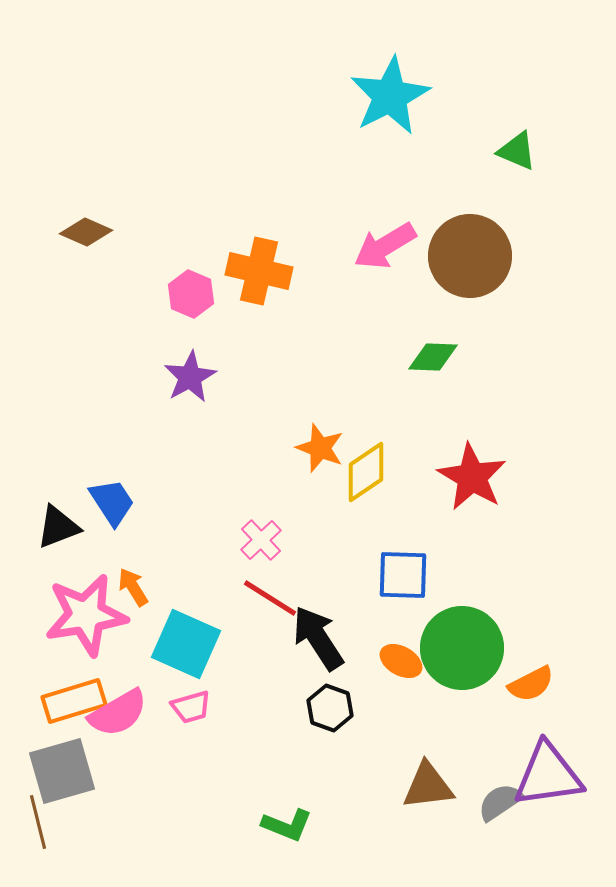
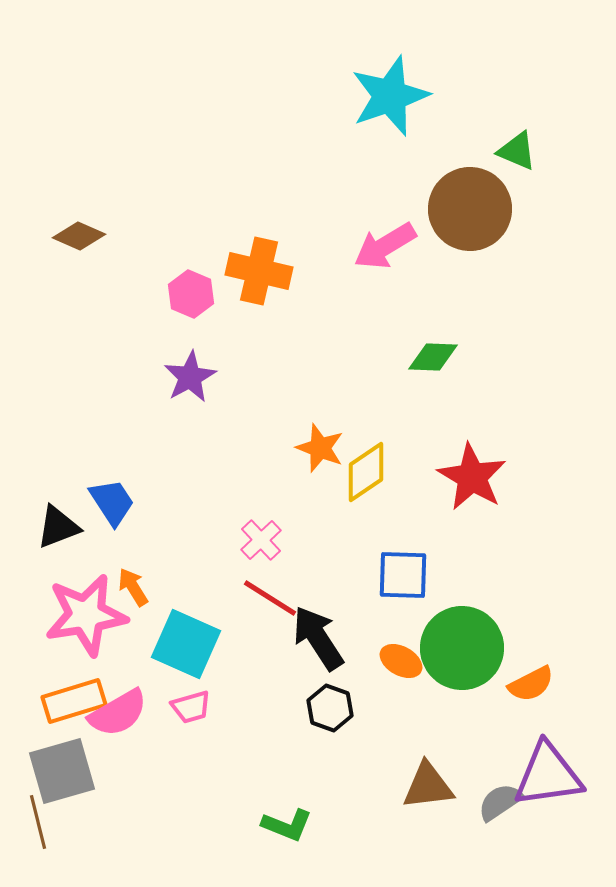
cyan star: rotated 8 degrees clockwise
brown diamond: moved 7 px left, 4 px down
brown circle: moved 47 px up
